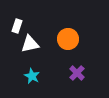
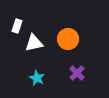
white triangle: moved 4 px right, 1 px up
cyan star: moved 5 px right, 2 px down
